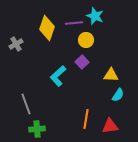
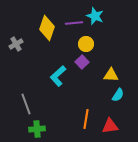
yellow circle: moved 4 px down
